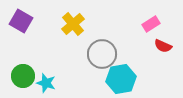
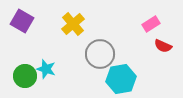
purple square: moved 1 px right
gray circle: moved 2 px left
green circle: moved 2 px right
cyan star: moved 14 px up
